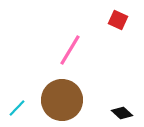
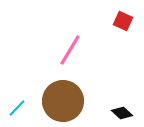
red square: moved 5 px right, 1 px down
brown circle: moved 1 px right, 1 px down
